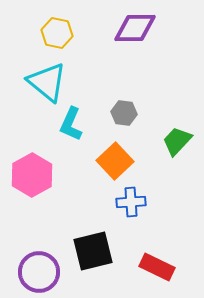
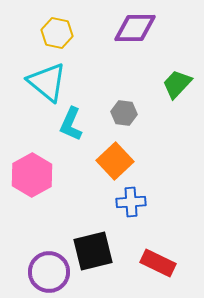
green trapezoid: moved 57 px up
red rectangle: moved 1 px right, 4 px up
purple circle: moved 10 px right
